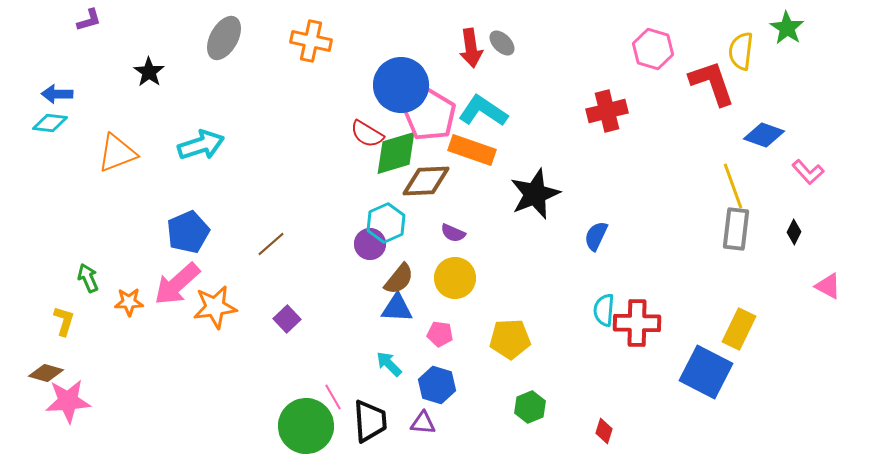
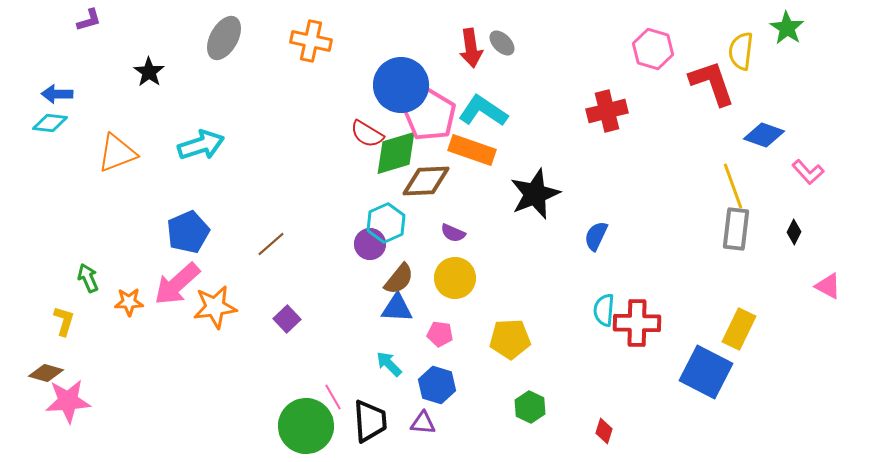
green hexagon at (530, 407): rotated 12 degrees counterclockwise
